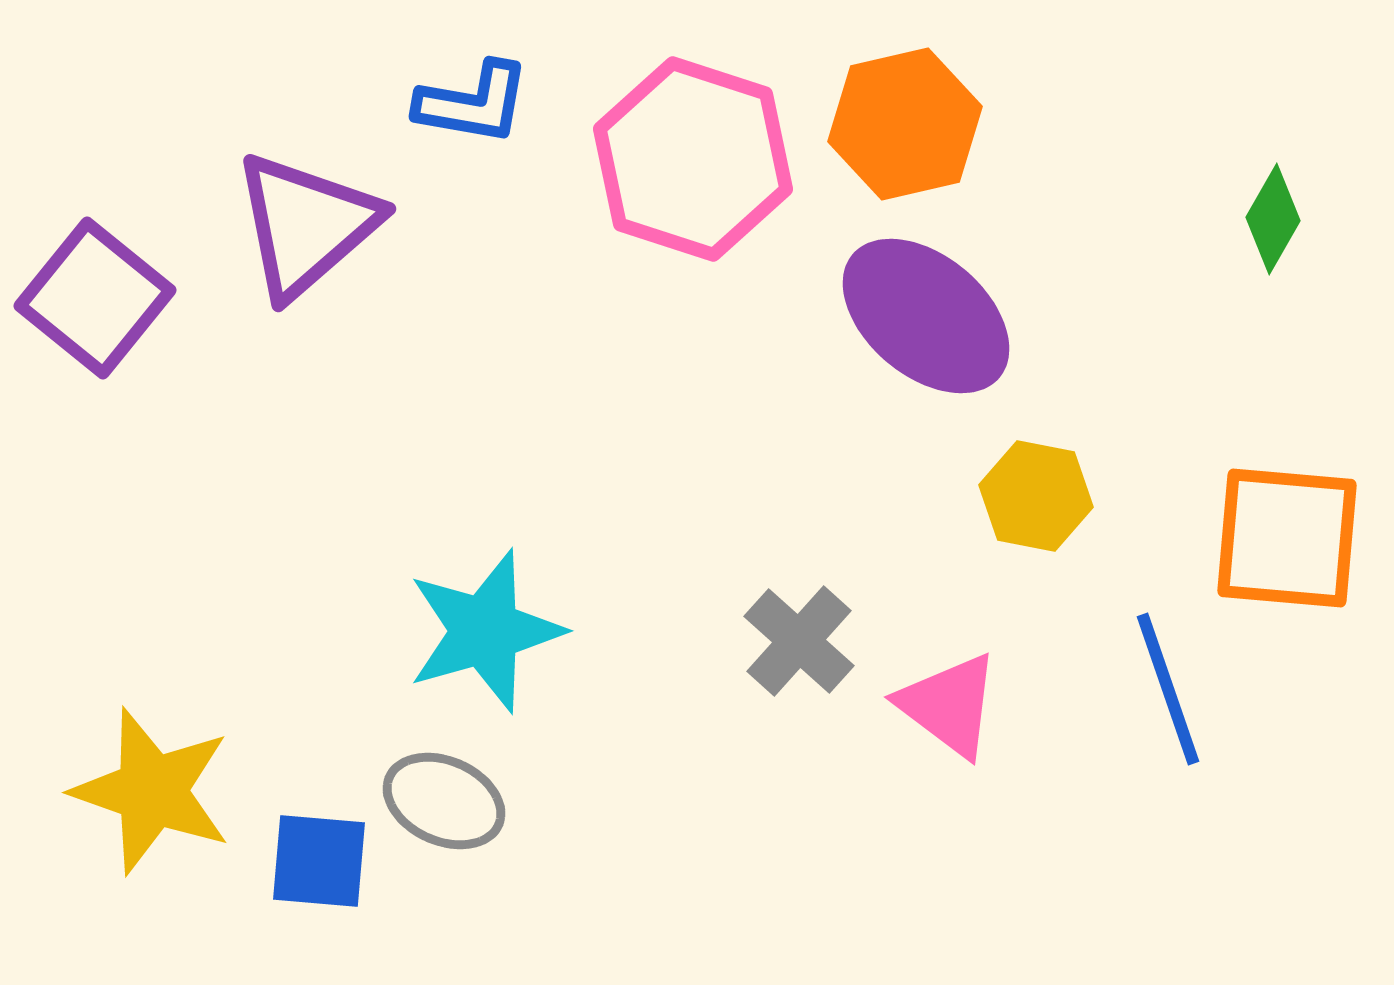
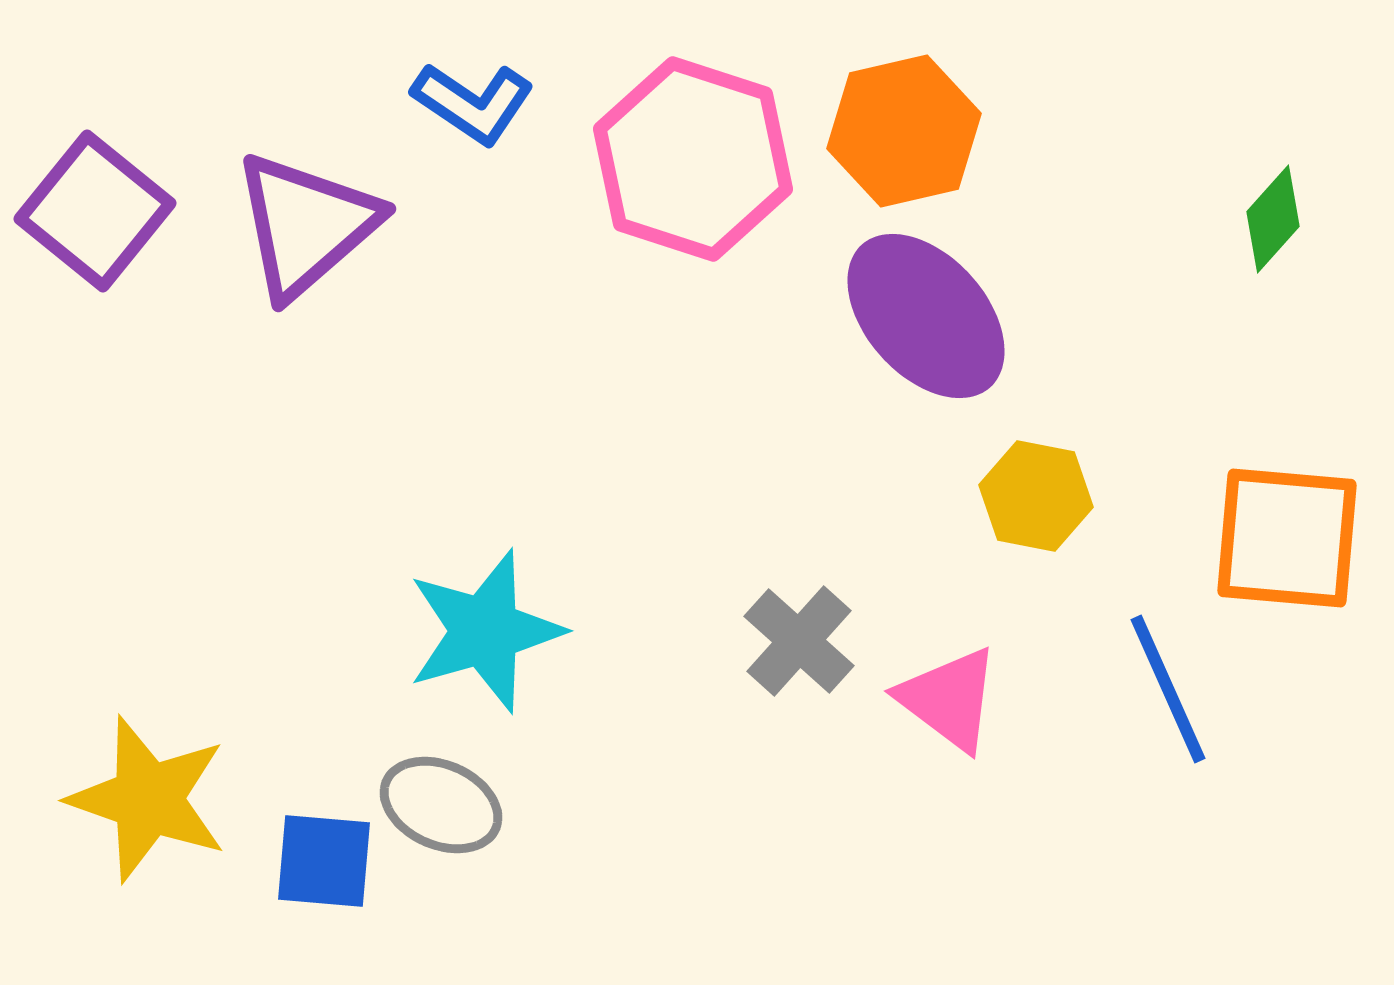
blue L-shape: rotated 24 degrees clockwise
orange hexagon: moved 1 px left, 7 px down
green diamond: rotated 12 degrees clockwise
purple square: moved 87 px up
purple ellipse: rotated 8 degrees clockwise
blue line: rotated 5 degrees counterclockwise
pink triangle: moved 6 px up
yellow star: moved 4 px left, 8 px down
gray ellipse: moved 3 px left, 4 px down
blue square: moved 5 px right
